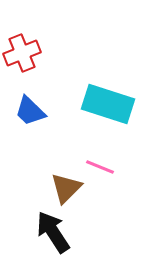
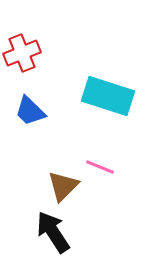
cyan rectangle: moved 8 px up
brown triangle: moved 3 px left, 2 px up
